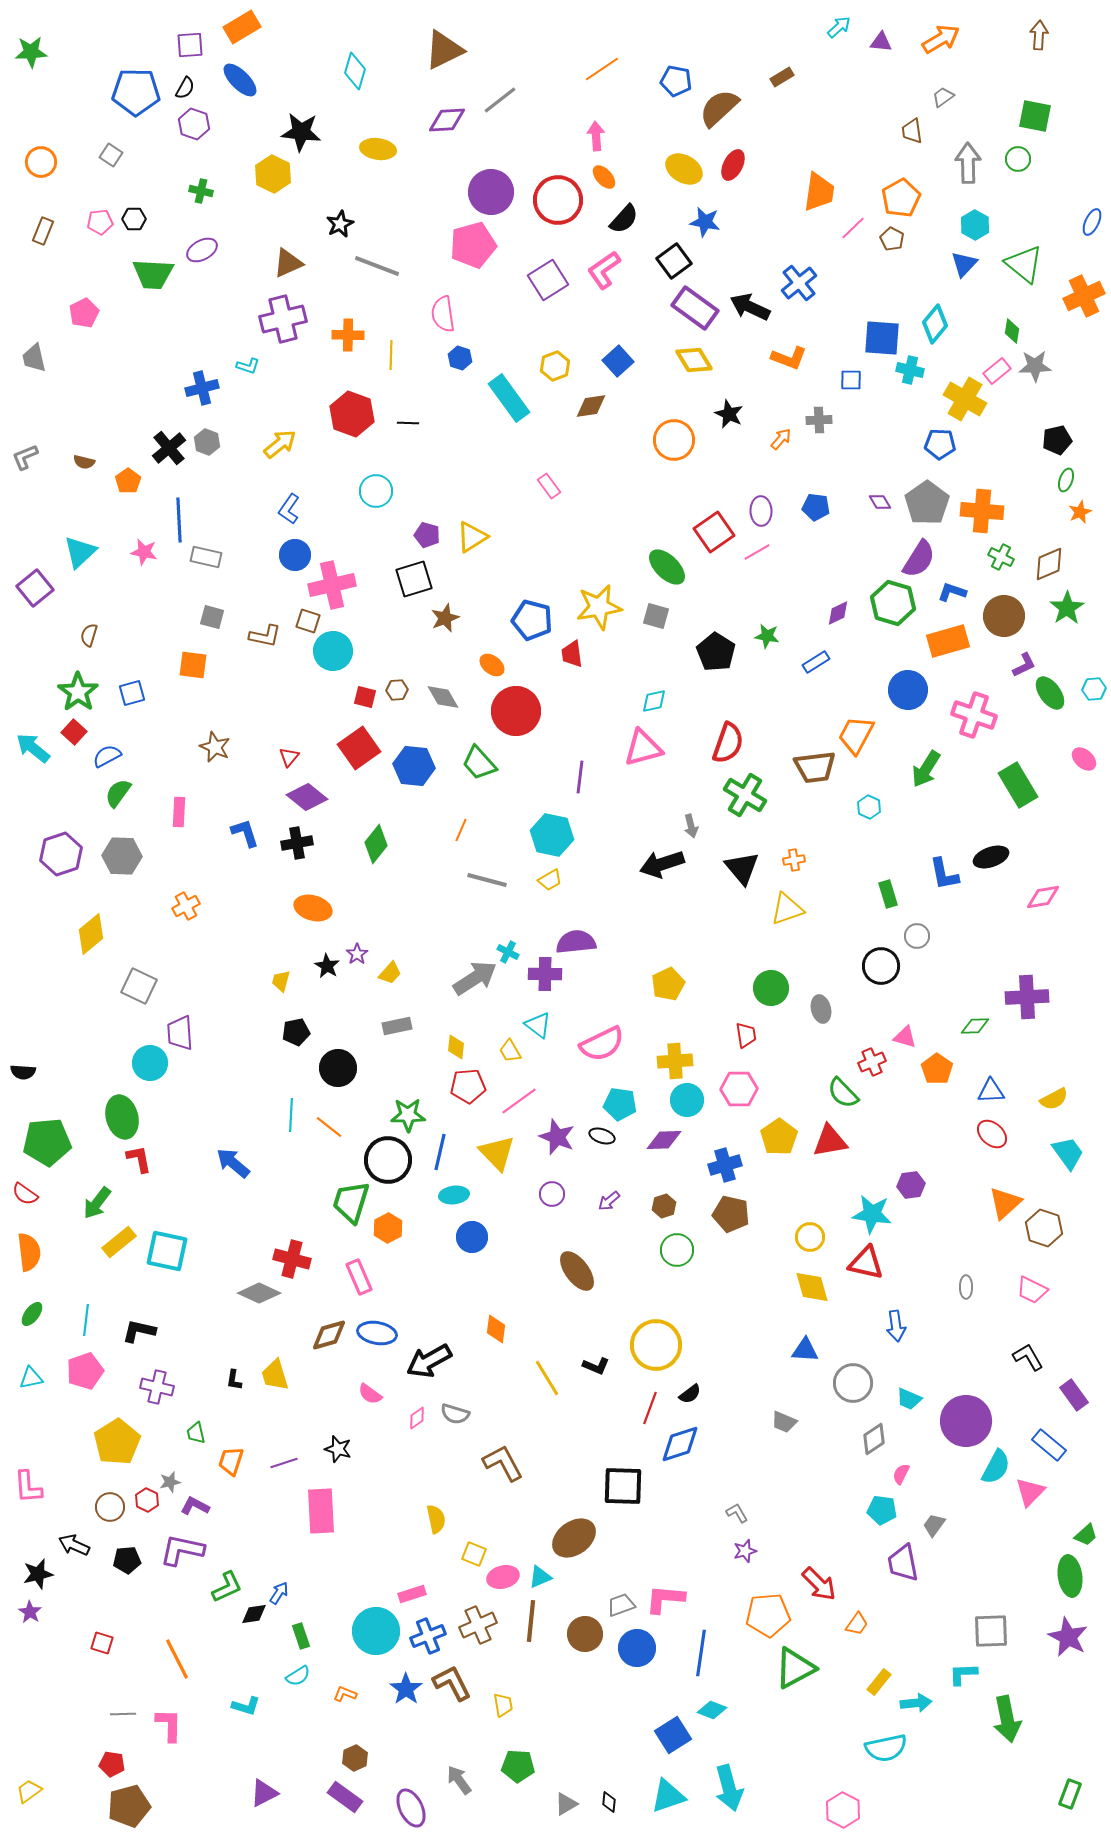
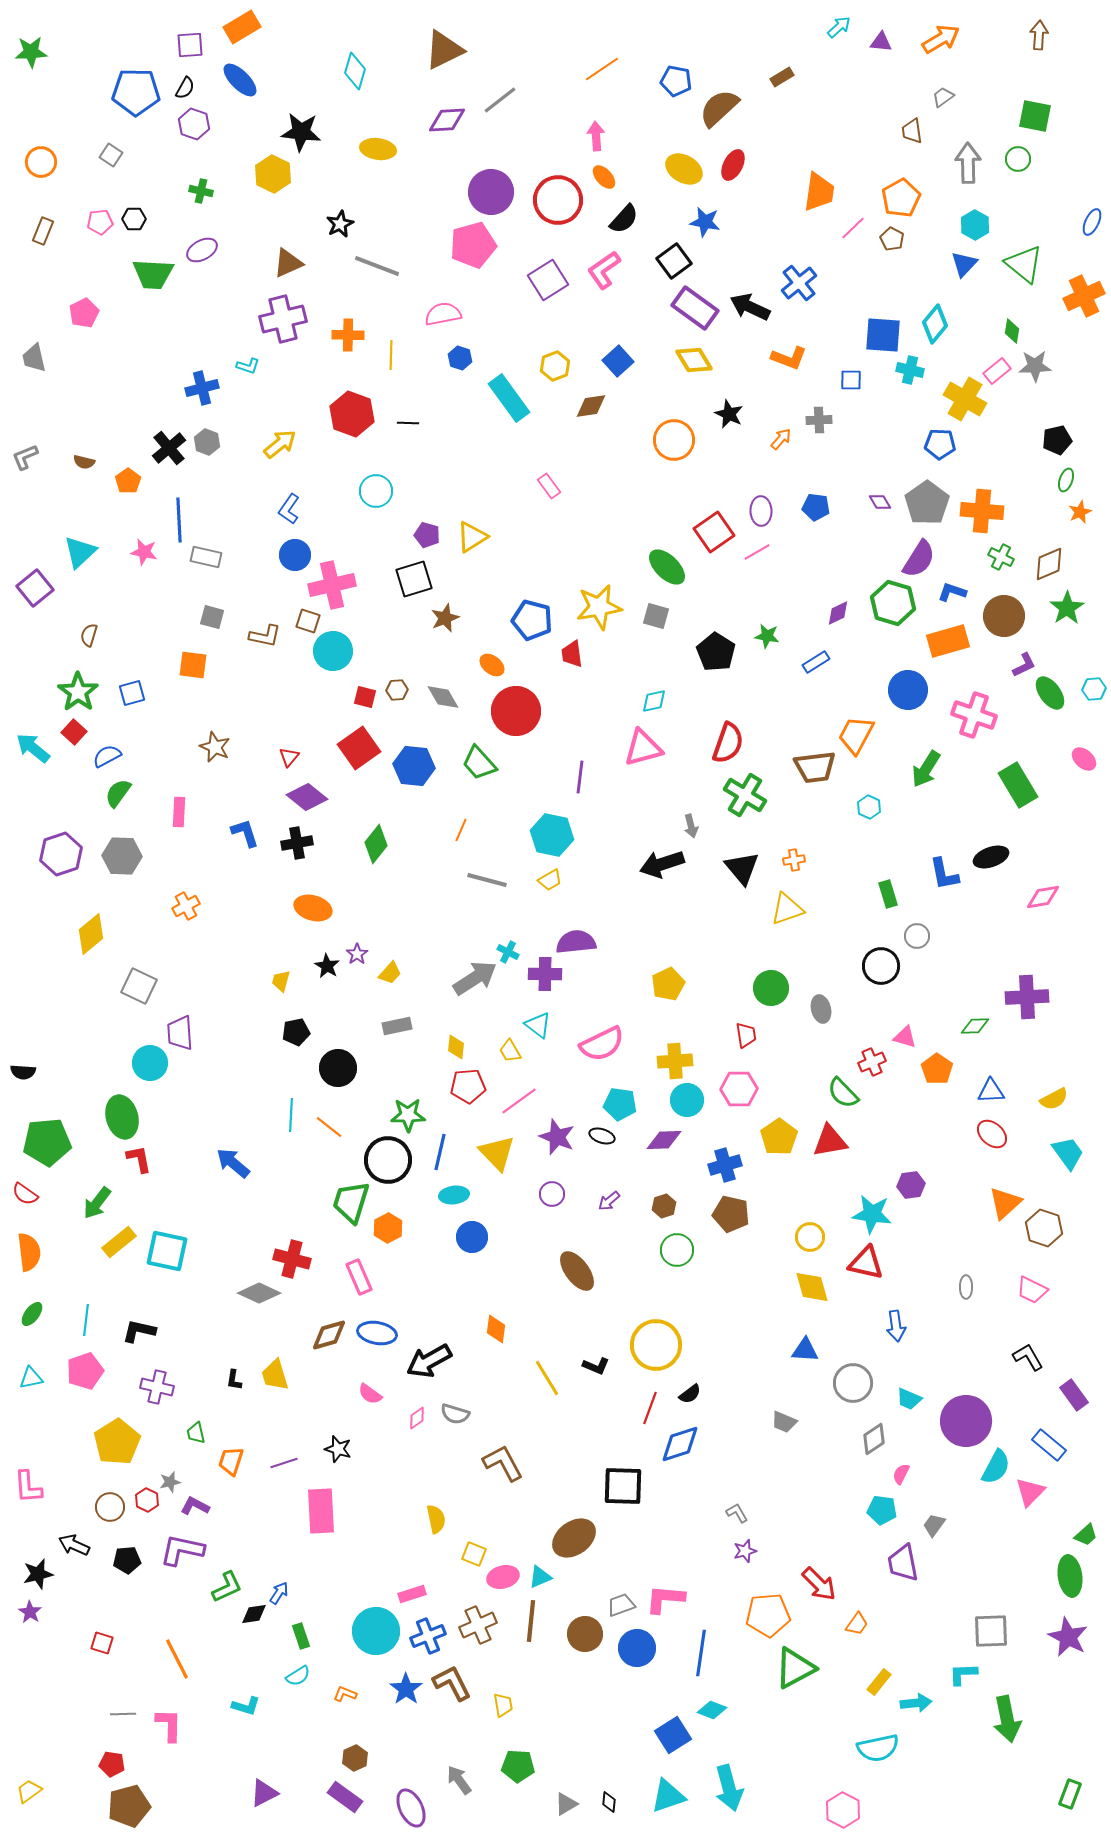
pink semicircle at (443, 314): rotated 87 degrees clockwise
blue square at (882, 338): moved 1 px right, 3 px up
cyan semicircle at (886, 1748): moved 8 px left
